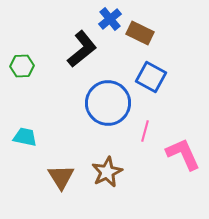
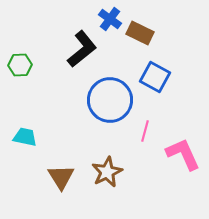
blue cross: rotated 15 degrees counterclockwise
green hexagon: moved 2 px left, 1 px up
blue square: moved 4 px right
blue circle: moved 2 px right, 3 px up
